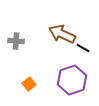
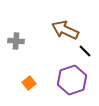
brown arrow: moved 3 px right, 4 px up
black line: moved 2 px right, 3 px down; rotated 16 degrees clockwise
orange square: moved 1 px up
